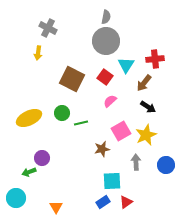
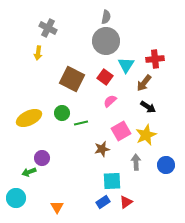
orange triangle: moved 1 px right
